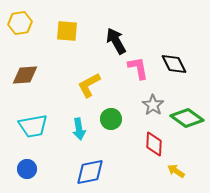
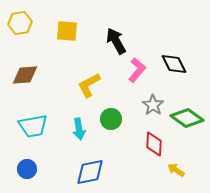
pink L-shape: moved 1 px left, 2 px down; rotated 50 degrees clockwise
yellow arrow: moved 1 px up
